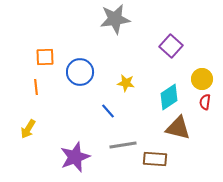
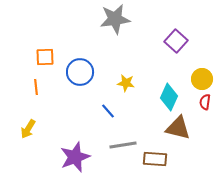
purple square: moved 5 px right, 5 px up
cyan diamond: rotated 32 degrees counterclockwise
